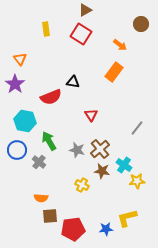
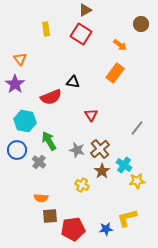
orange rectangle: moved 1 px right, 1 px down
brown star: rotated 28 degrees clockwise
